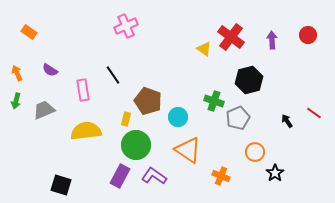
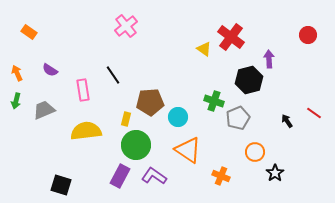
pink cross: rotated 15 degrees counterclockwise
purple arrow: moved 3 px left, 19 px down
brown pentagon: moved 2 px right, 1 px down; rotated 24 degrees counterclockwise
